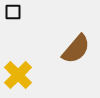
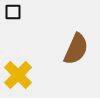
brown semicircle: rotated 16 degrees counterclockwise
